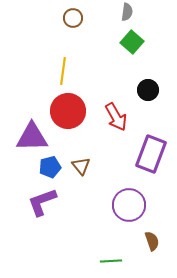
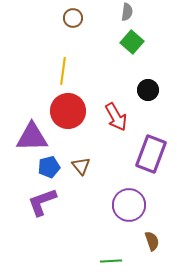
blue pentagon: moved 1 px left
